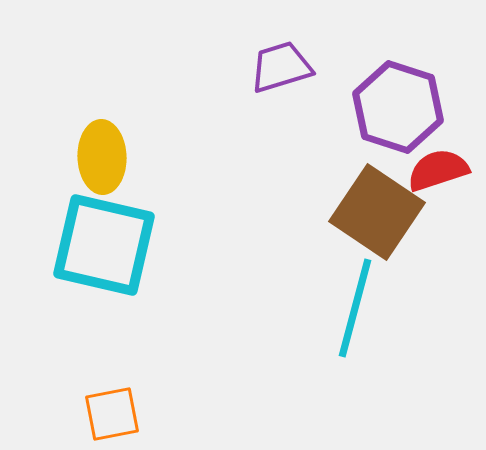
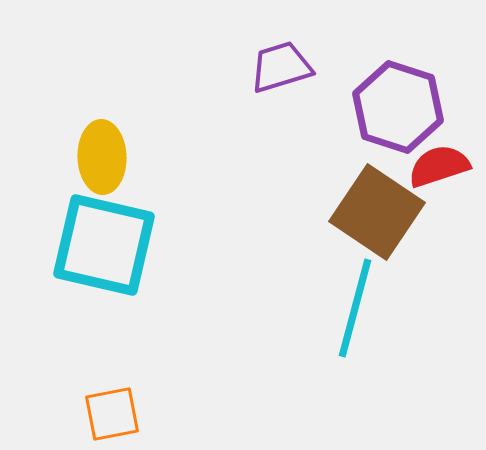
red semicircle: moved 1 px right, 4 px up
